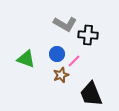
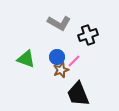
gray L-shape: moved 6 px left, 1 px up
black cross: rotated 24 degrees counterclockwise
blue circle: moved 3 px down
brown star: moved 5 px up
black trapezoid: moved 13 px left
